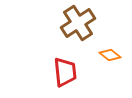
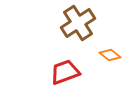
red trapezoid: rotated 104 degrees counterclockwise
